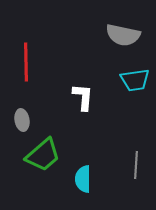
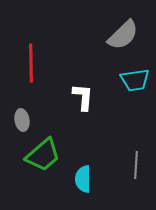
gray semicircle: rotated 56 degrees counterclockwise
red line: moved 5 px right, 1 px down
